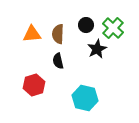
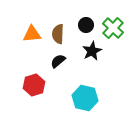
black star: moved 5 px left, 2 px down
black semicircle: rotated 63 degrees clockwise
